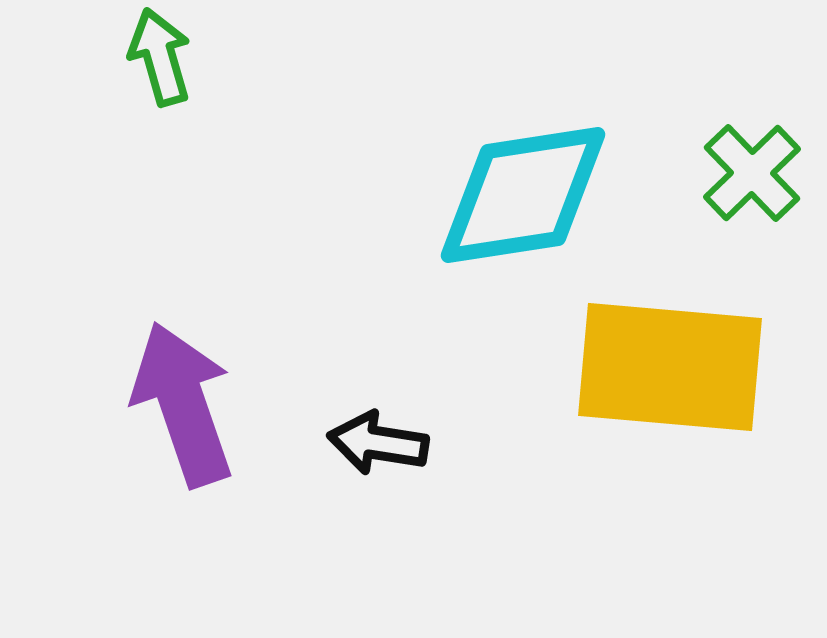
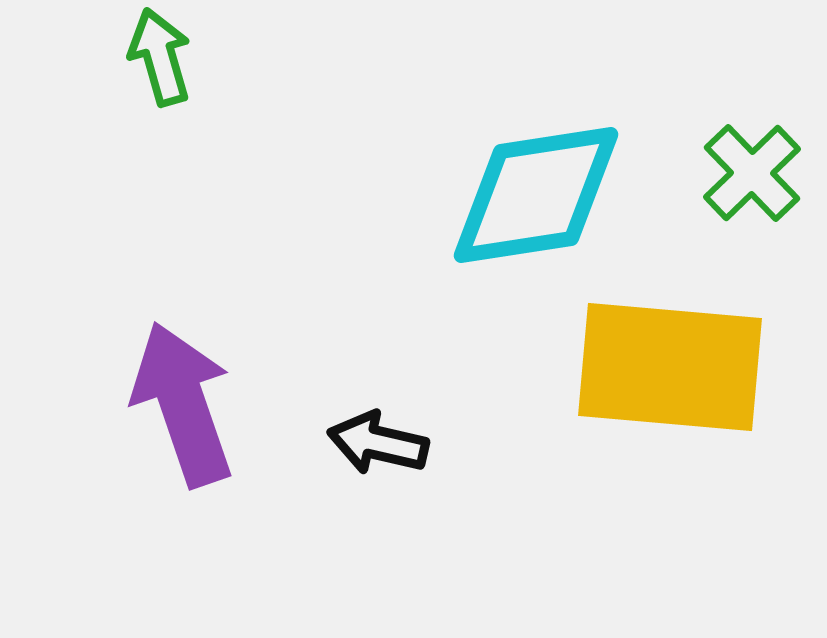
cyan diamond: moved 13 px right
black arrow: rotated 4 degrees clockwise
